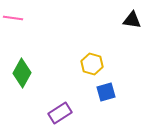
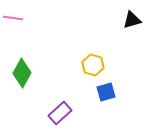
black triangle: rotated 24 degrees counterclockwise
yellow hexagon: moved 1 px right, 1 px down
purple rectangle: rotated 10 degrees counterclockwise
